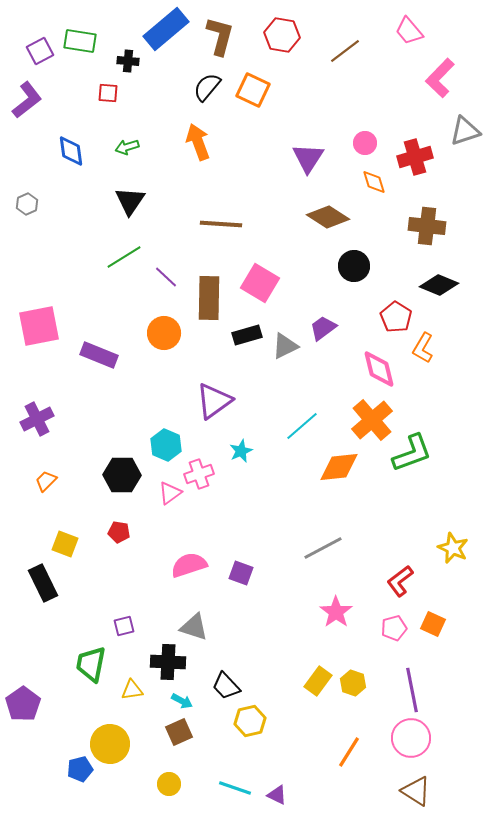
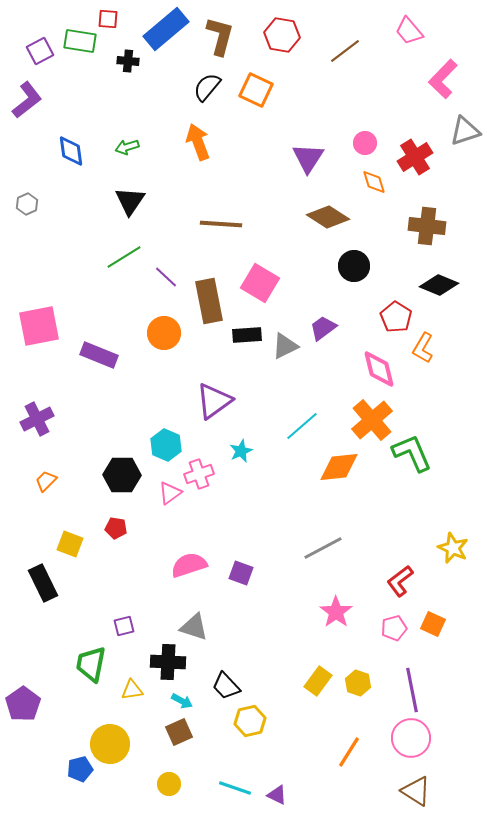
pink L-shape at (440, 78): moved 3 px right, 1 px down
orange square at (253, 90): moved 3 px right
red square at (108, 93): moved 74 px up
red cross at (415, 157): rotated 16 degrees counterclockwise
brown rectangle at (209, 298): moved 3 px down; rotated 12 degrees counterclockwise
black rectangle at (247, 335): rotated 12 degrees clockwise
green L-shape at (412, 453): rotated 93 degrees counterclockwise
red pentagon at (119, 532): moved 3 px left, 4 px up
yellow square at (65, 544): moved 5 px right
yellow hexagon at (353, 683): moved 5 px right
